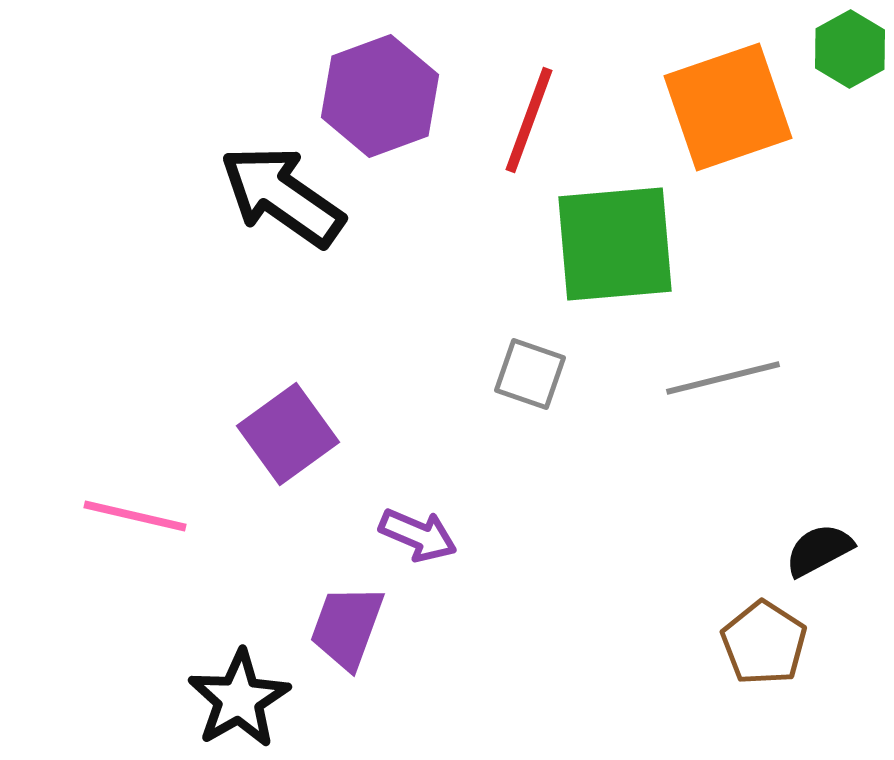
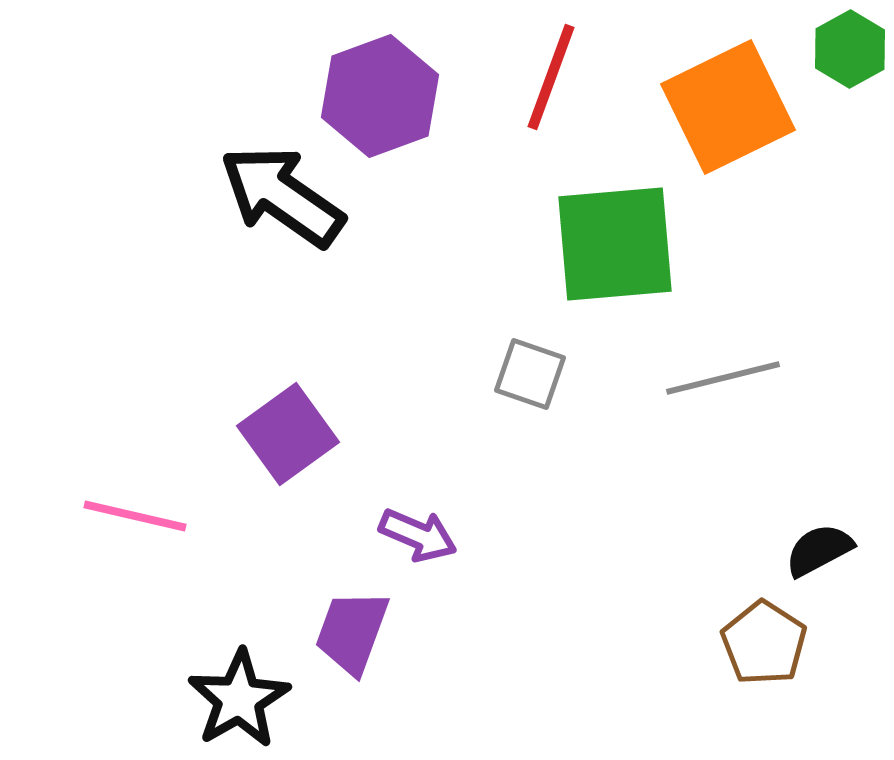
orange square: rotated 7 degrees counterclockwise
red line: moved 22 px right, 43 px up
purple trapezoid: moved 5 px right, 5 px down
